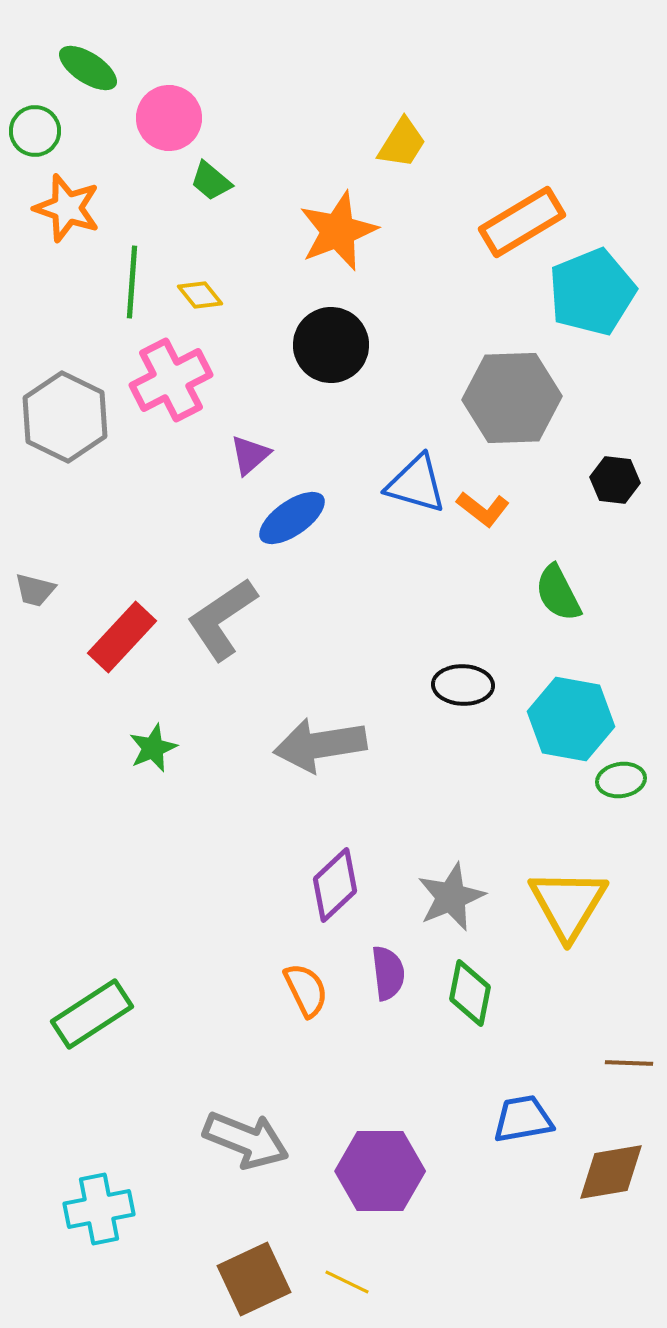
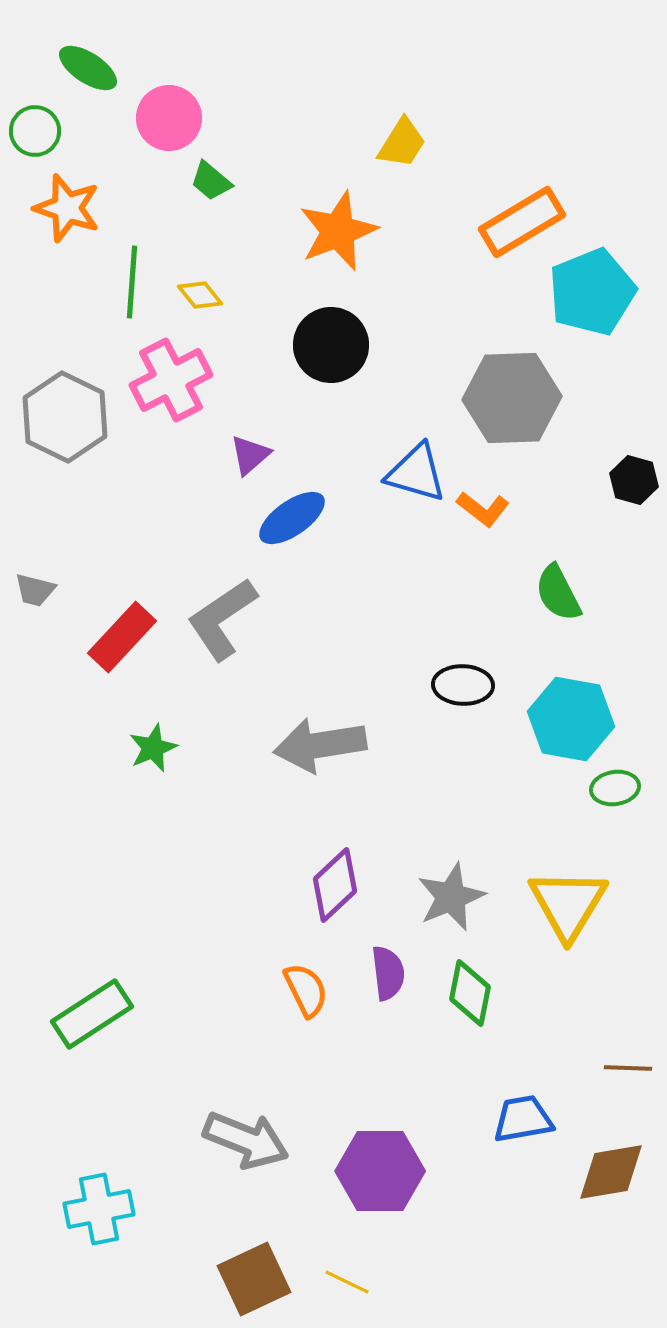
black hexagon at (615, 480): moved 19 px right; rotated 9 degrees clockwise
blue triangle at (416, 484): moved 11 px up
green ellipse at (621, 780): moved 6 px left, 8 px down
brown line at (629, 1063): moved 1 px left, 5 px down
